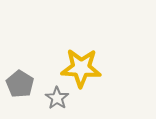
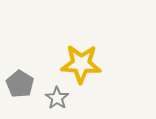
yellow star: moved 4 px up
